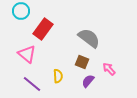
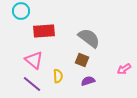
red rectangle: moved 1 px right, 2 px down; rotated 50 degrees clockwise
pink triangle: moved 7 px right, 6 px down
brown square: moved 2 px up
pink arrow: moved 15 px right; rotated 80 degrees counterclockwise
purple semicircle: rotated 32 degrees clockwise
